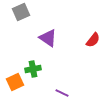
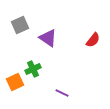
gray square: moved 1 px left, 13 px down
green cross: rotated 14 degrees counterclockwise
